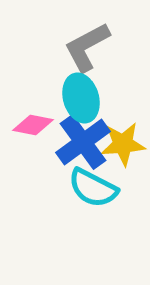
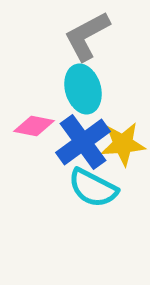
gray L-shape: moved 11 px up
cyan ellipse: moved 2 px right, 9 px up
pink diamond: moved 1 px right, 1 px down
